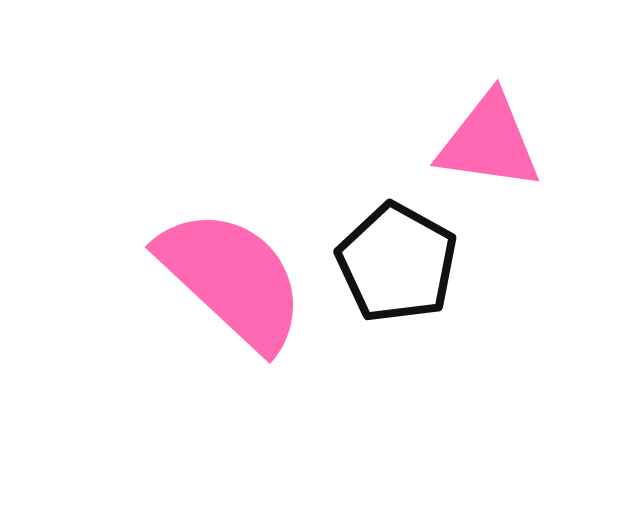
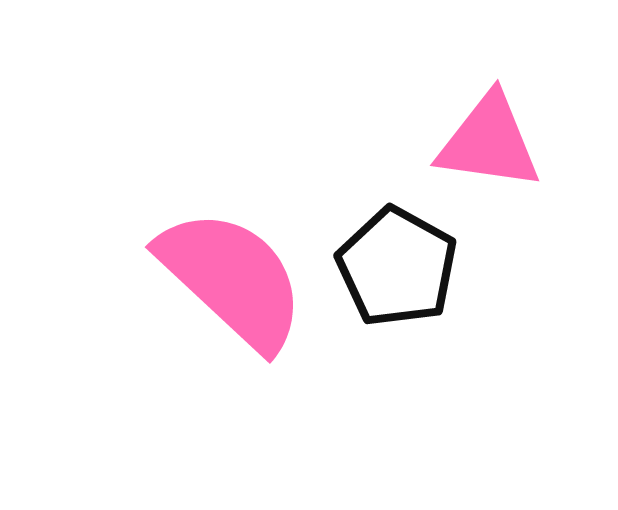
black pentagon: moved 4 px down
